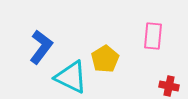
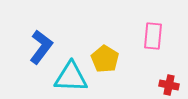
yellow pentagon: rotated 8 degrees counterclockwise
cyan triangle: rotated 24 degrees counterclockwise
red cross: moved 1 px up
